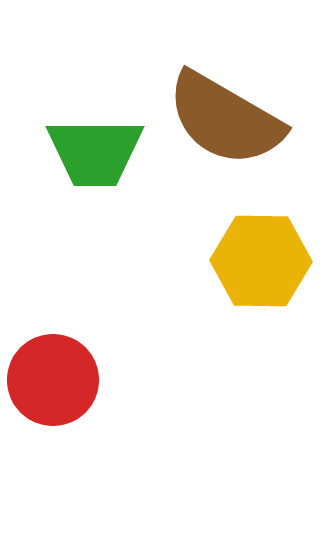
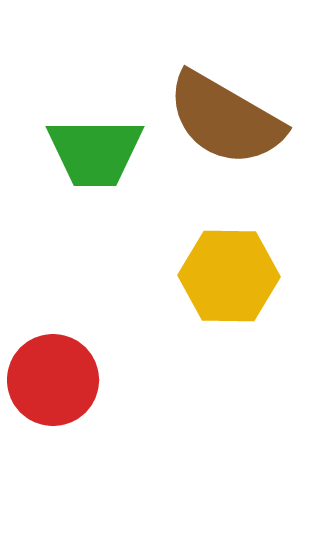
yellow hexagon: moved 32 px left, 15 px down
